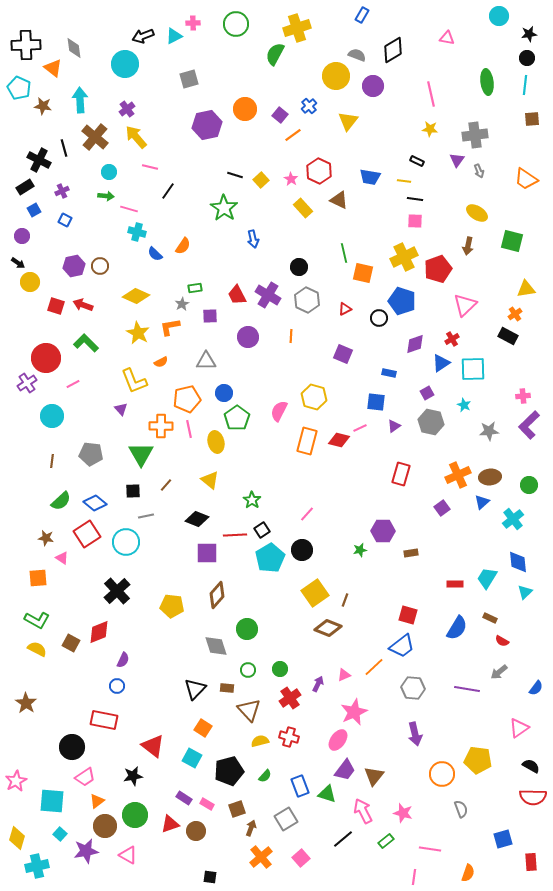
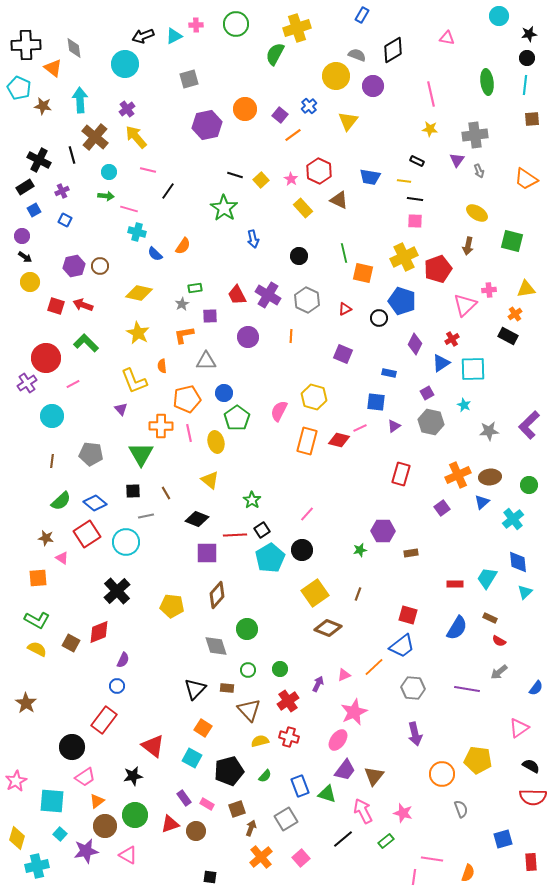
pink cross at (193, 23): moved 3 px right, 2 px down
black line at (64, 148): moved 8 px right, 7 px down
pink line at (150, 167): moved 2 px left, 3 px down
black arrow at (18, 263): moved 7 px right, 6 px up
black circle at (299, 267): moved 11 px up
yellow diamond at (136, 296): moved 3 px right, 3 px up; rotated 12 degrees counterclockwise
orange L-shape at (170, 327): moved 14 px right, 8 px down
purple diamond at (415, 344): rotated 45 degrees counterclockwise
orange semicircle at (161, 362): moved 1 px right, 4 px down; rotated 112 degrees clockwise
pink cross at (523, 396): moved 34 px left, 106 px up
pink line at (189, 429): moved 4 px down
brown line at (166, 485): moved 8 px down; rotated 72 degrees counterclockwise
brown line at (345, 600): moved 13 px right, 6 px up
red semicircle at (502, 641): moved 3 px left
red cross at (290, 698): moved 2 px left, 3 px down
red rectangle at (104, 720): rotated 64 degrees counterclockwise
purple rectangle at (184, 798): rotated 21 degrees clockwise
pink line at (430, 849): moved 2 px right, 10 px down
